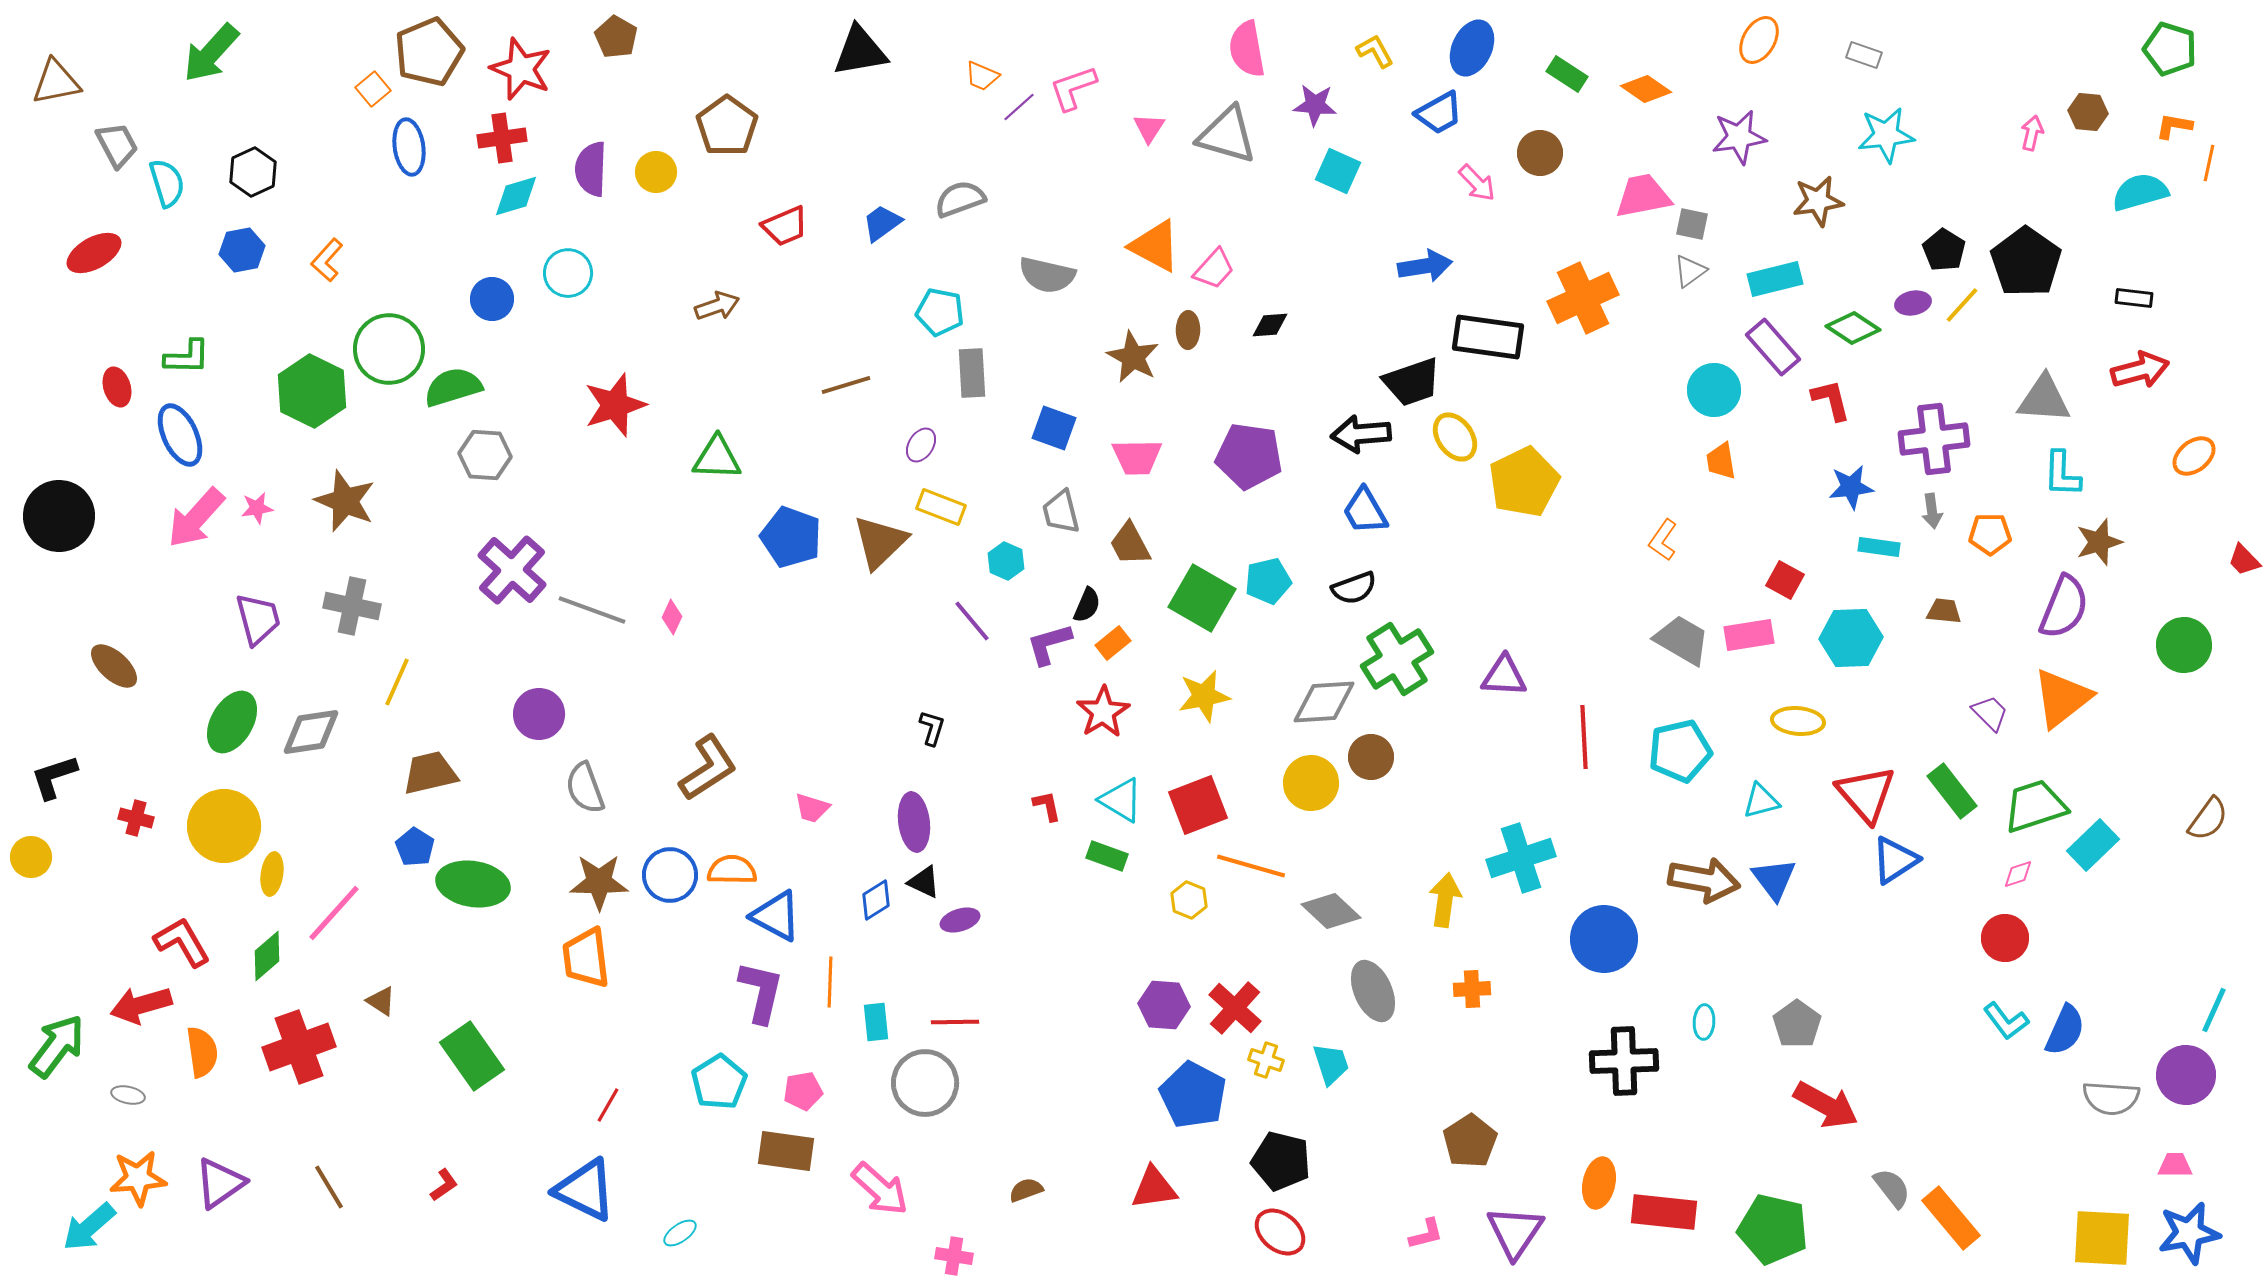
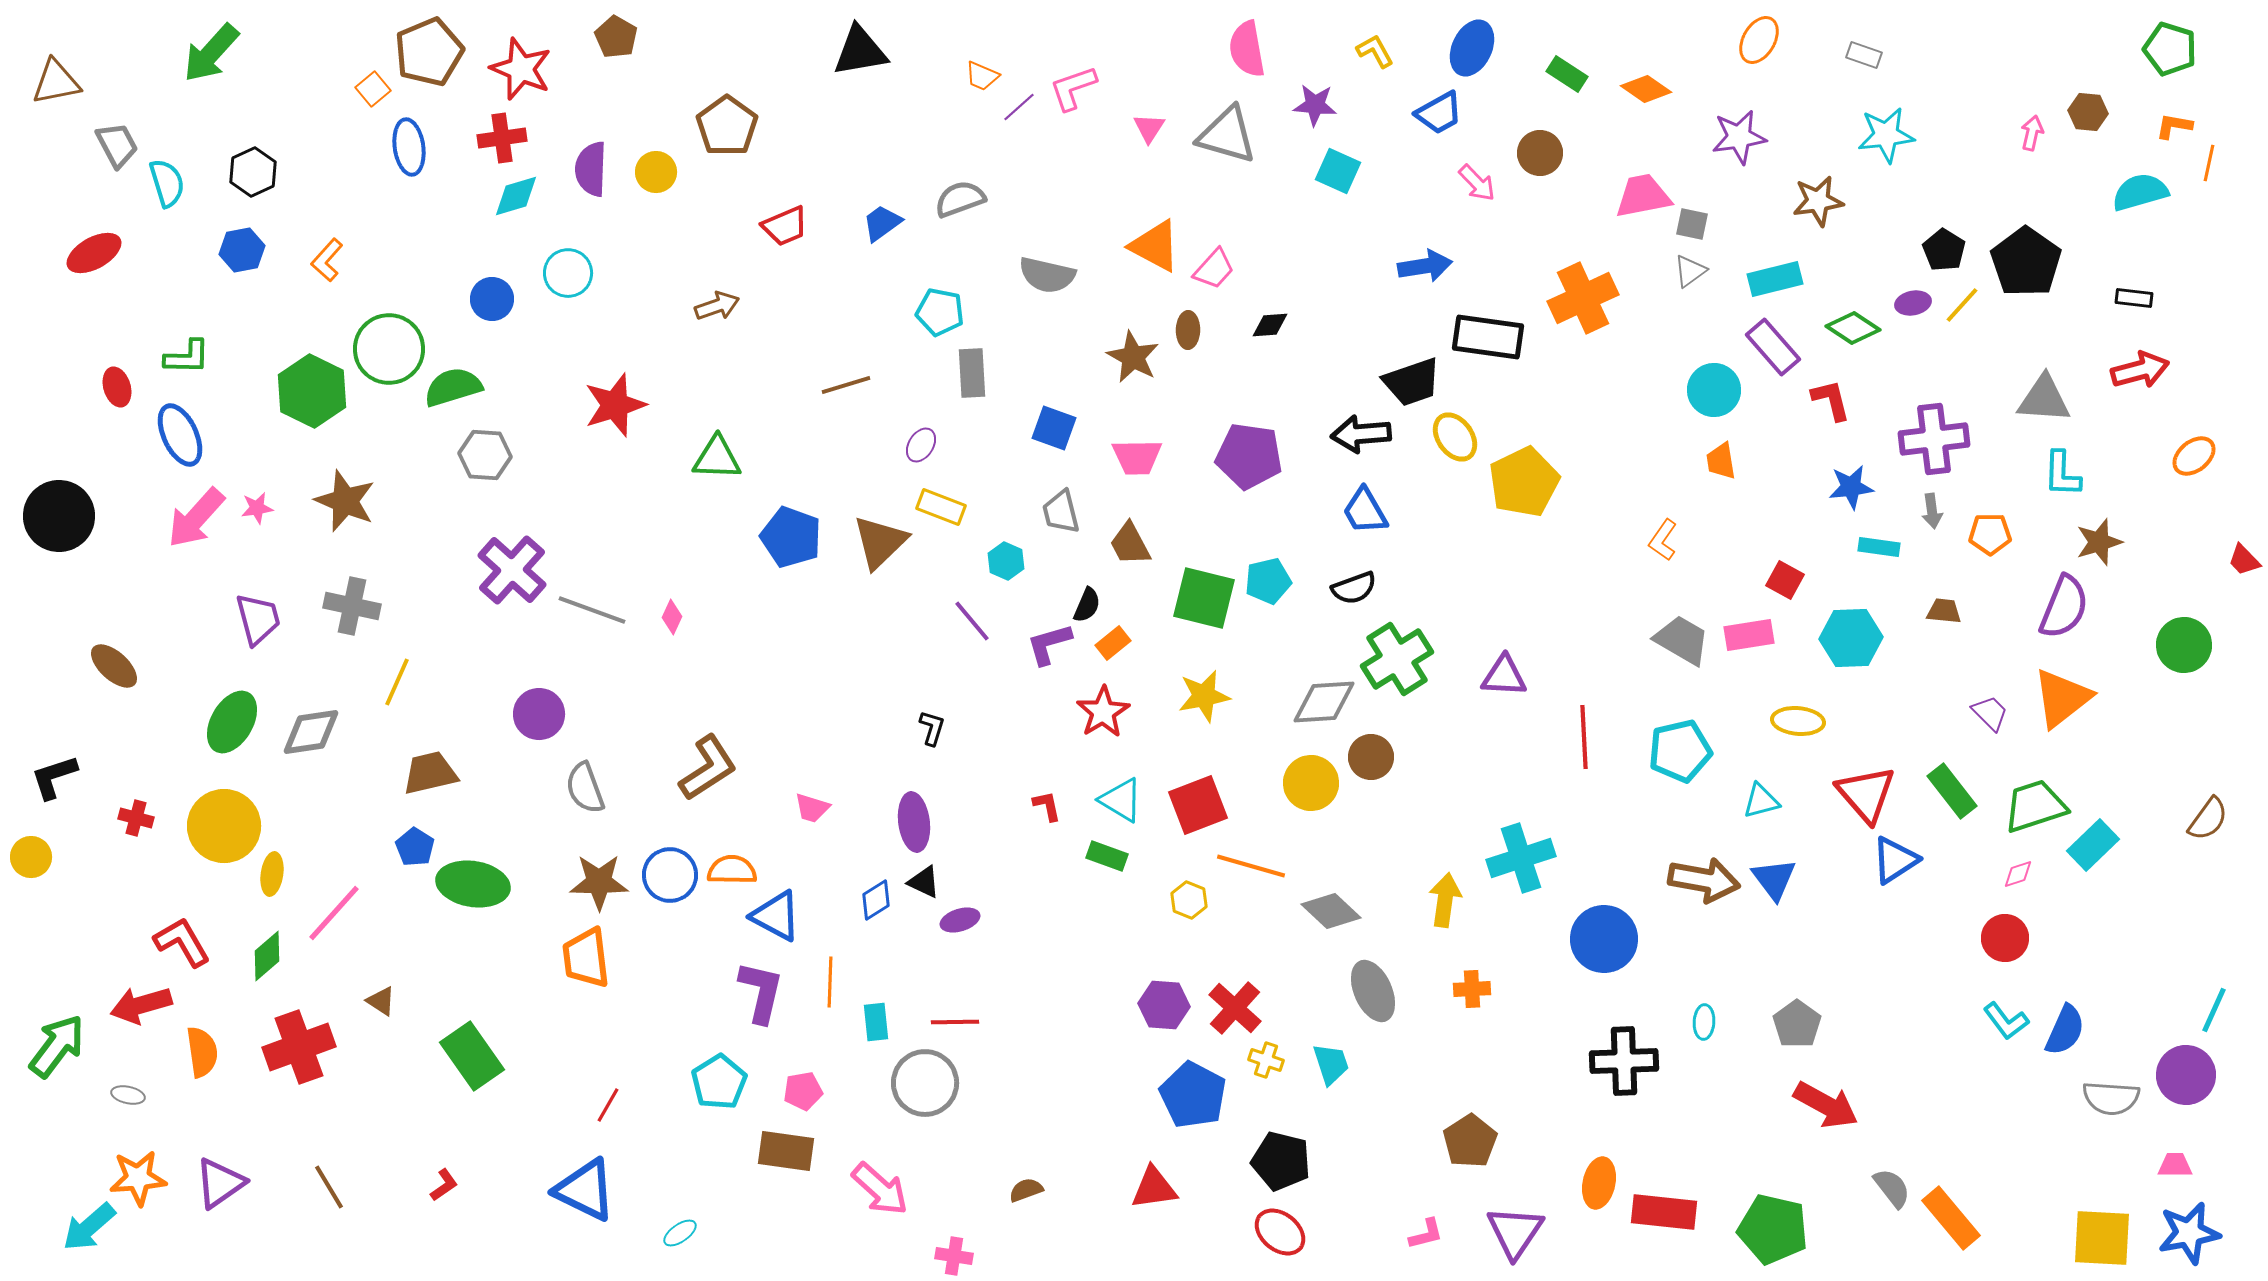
green square at (1202, 598): moved 2 px right; rotated 16 degrees counterclockwise
